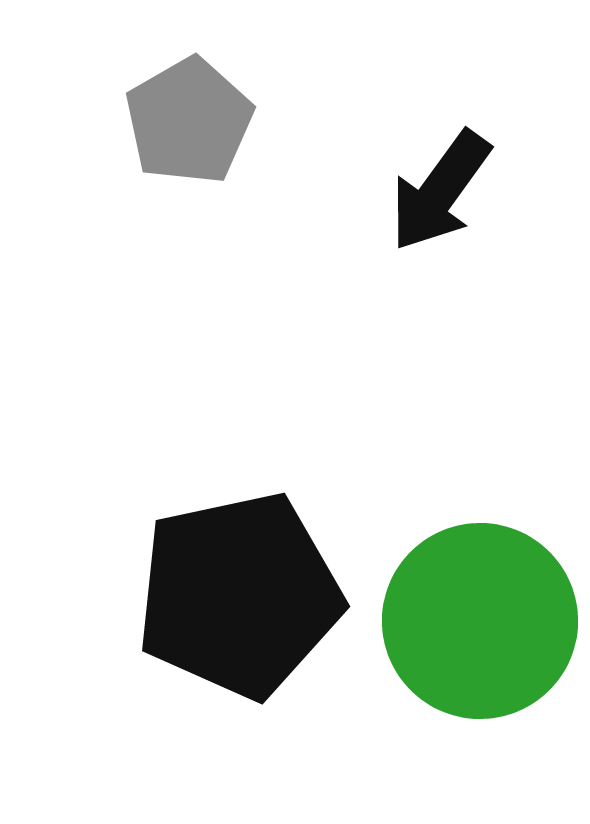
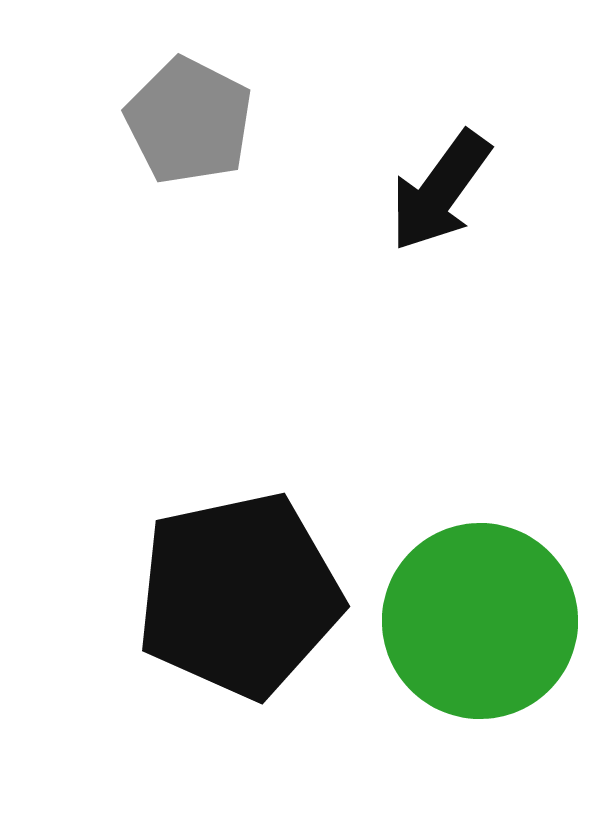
gray pentagon: rotated 15 degrees counterclockwise
